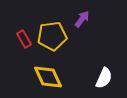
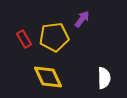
yellow pentagon: moved 2 px right, 1 px down
white semicircle: rotated 25 degrees counterclockwise
